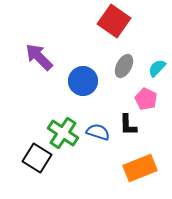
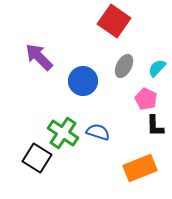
black L-shape: moved 27 px right, 1 px down
